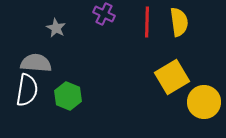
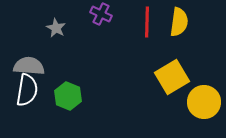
purple cross: moved 3 px left
yellow semicircle: rotated 16 degrees clockwise
gray semicircle: moved 7 px left, 3 px down
